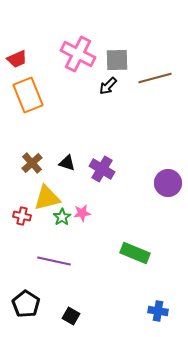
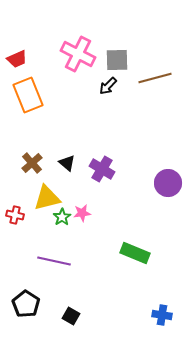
black triangle: rotated 24 degrees clockwise
red cross: moved 7 px left, 1 px up
blue cross: moved 4 px right, 4 px down
